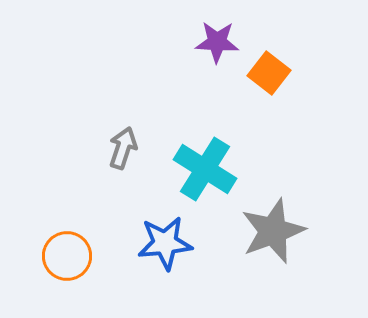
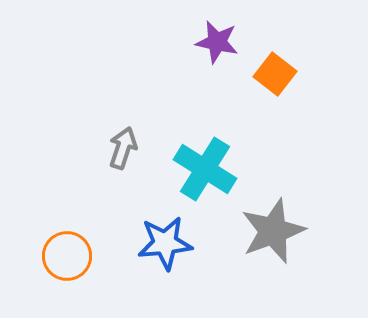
purple star: rotated 9 degrees clockwise
orange square: moved 6 px right, 1 px down
